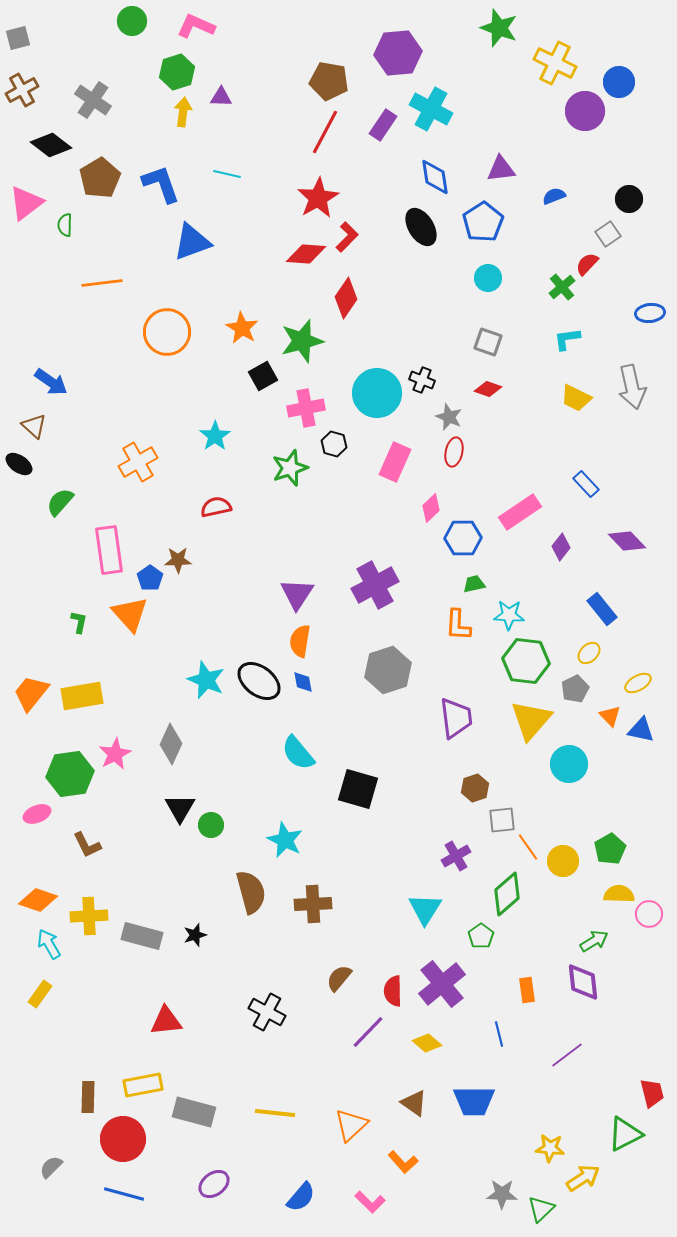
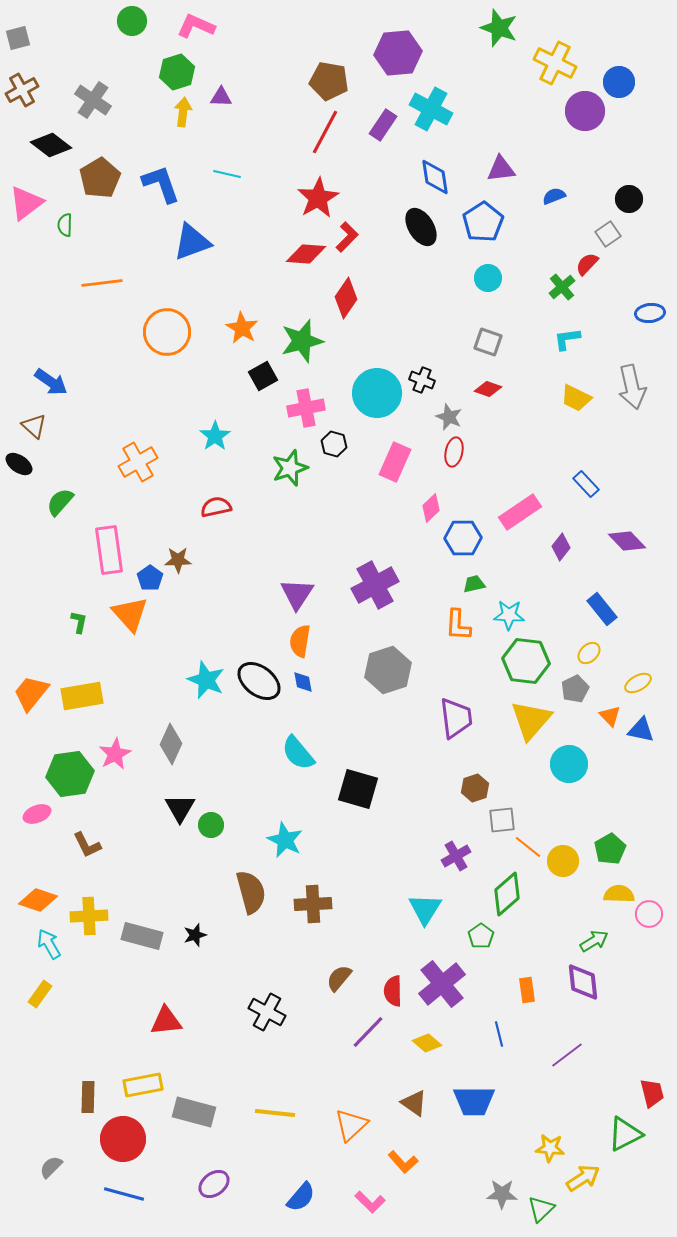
orange line at (528, 847): rotated 16 degrees counterclockwise
